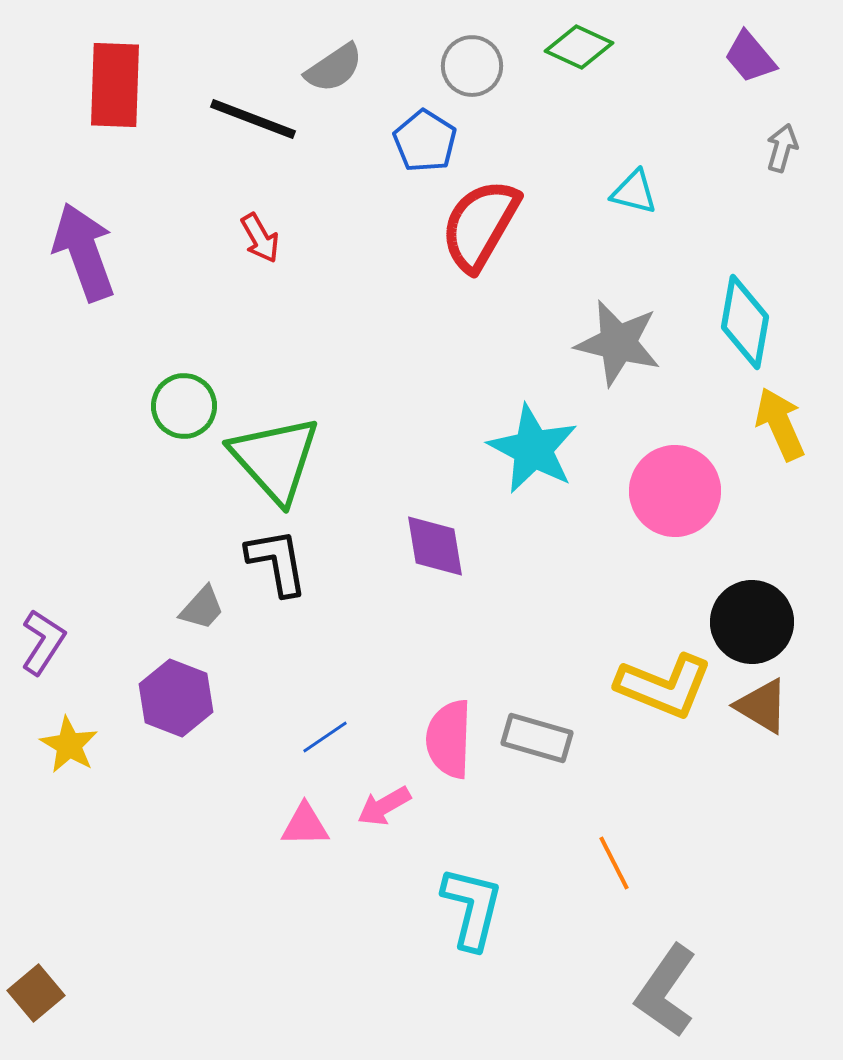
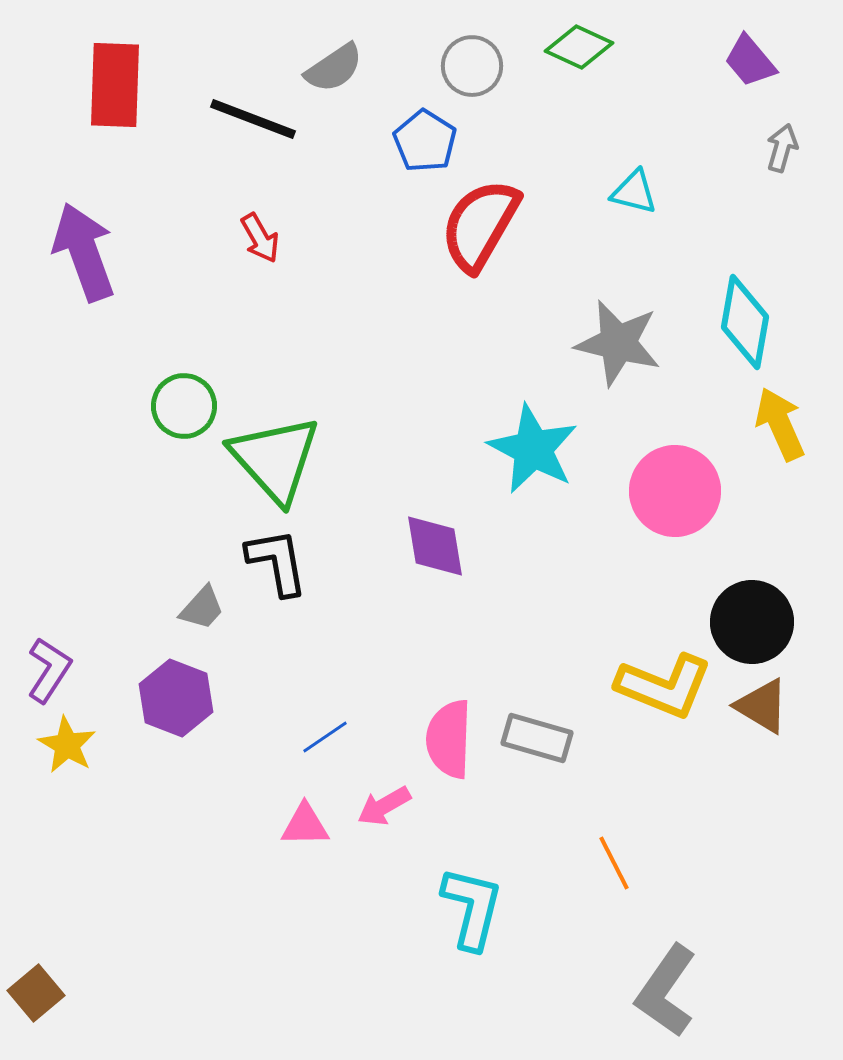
purple trapezoid: moved 4 px down
purple L-shape: moved 6 px right, 28 px down
yellow star: moved 2 px left
